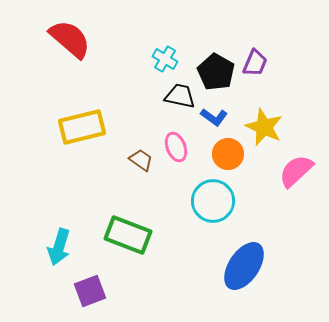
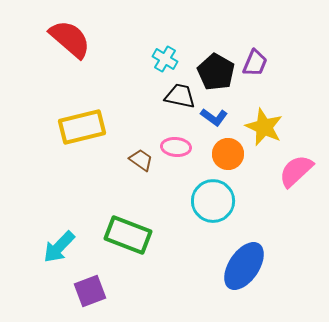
pink ellipse: rotated 64 degrees counterclockwise
cyan arrow: rotated 27 degrees clockwise
